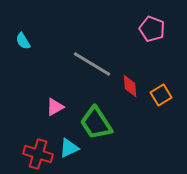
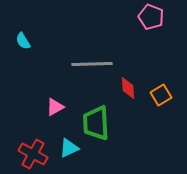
pink pentagon: moved 1 px left, 12 px up
gray line: rotated 33 degrees counterclockwise
red diamond: moved 2 px left, 2 px down
green trapezoid: rotated 30 degrees clockwise
red cross: moved 5 px left; rotated 12 degrees clockwise
